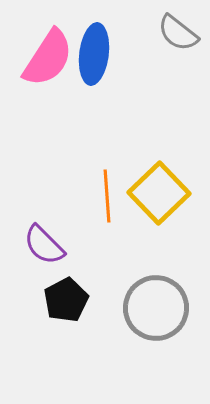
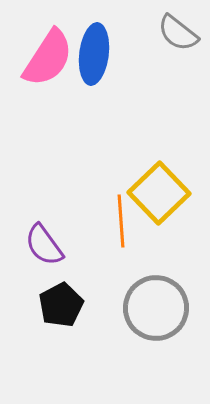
orange line: moved 14 px right, 25 px down
purple semicircle: rotated 9 degrees clockwise
black pentagon: moved 5 px left, 5 px down
